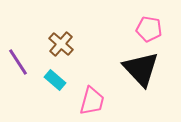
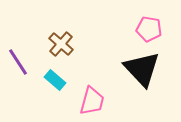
black triangle: moved 1 px right
